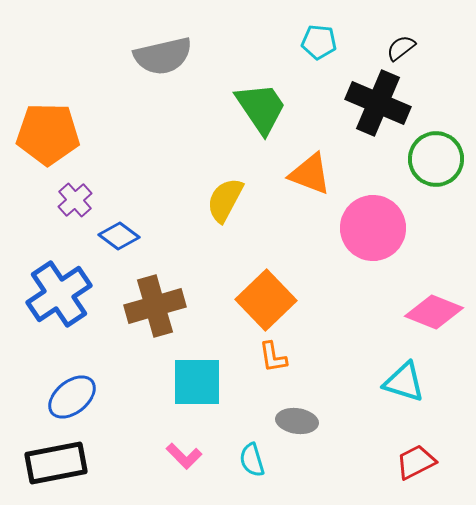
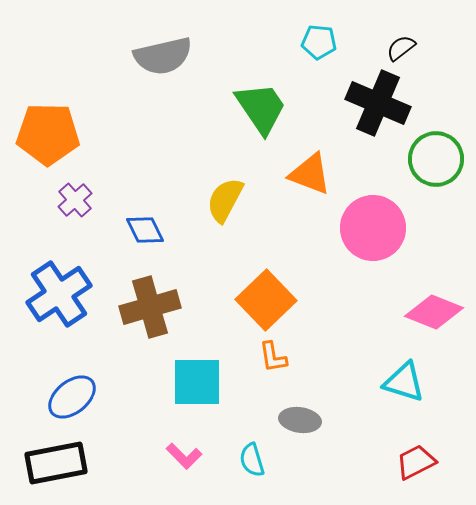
blue diamond: moved 26 px right, 6 px up; rotated 27 degrees clockwise
brown cross: moved 5 px left, 1 px down
gray ellipse: moved 3 px right, 1 px up
